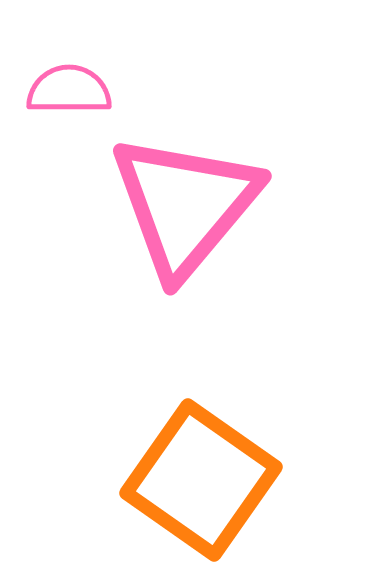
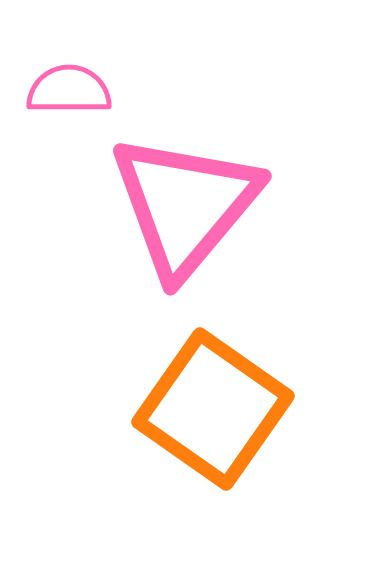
orange square: moved 12 px right, 71 px up
